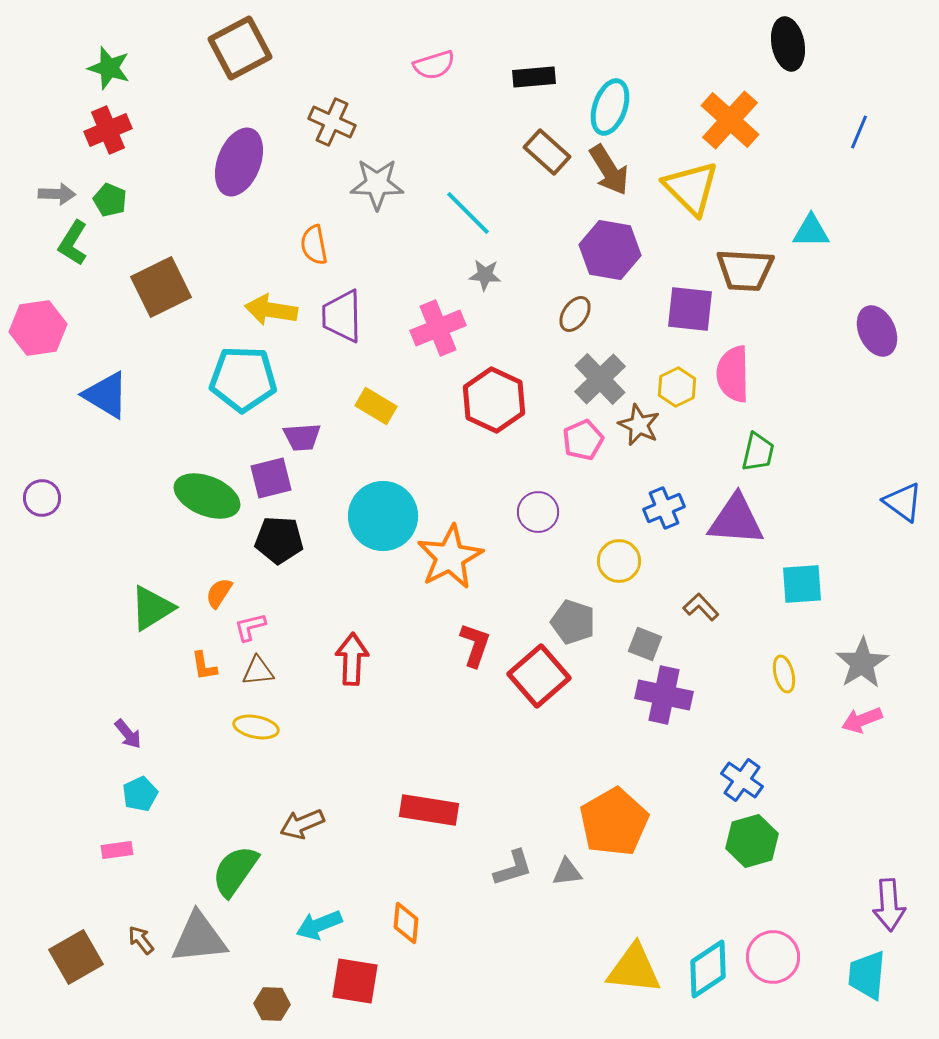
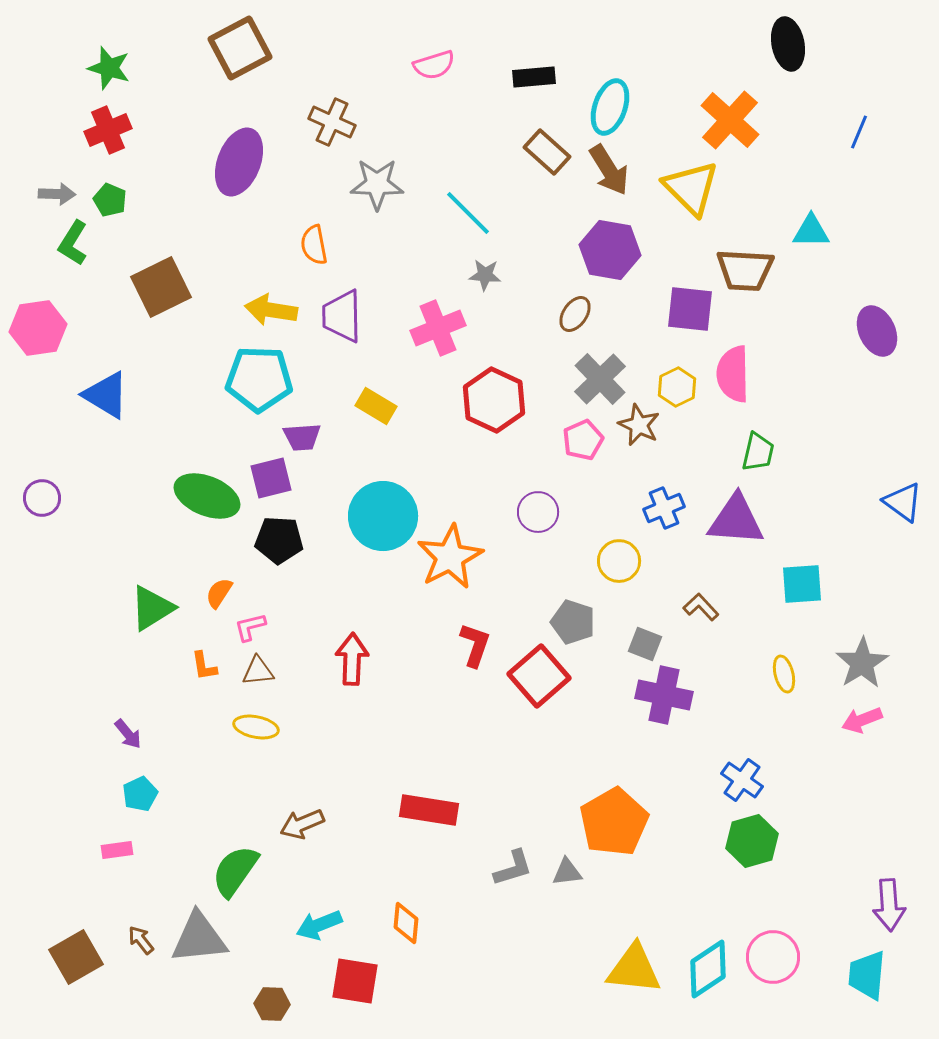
cyan pentagon at (243, 379): moved 16 px right
